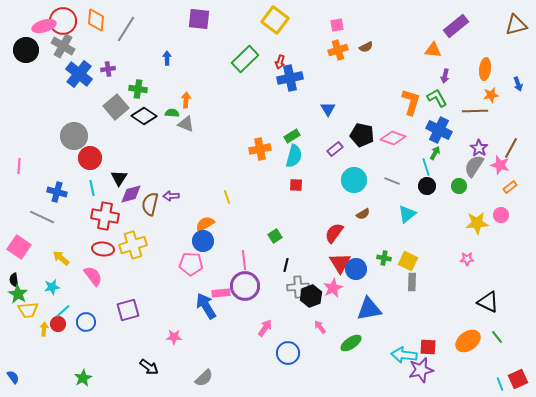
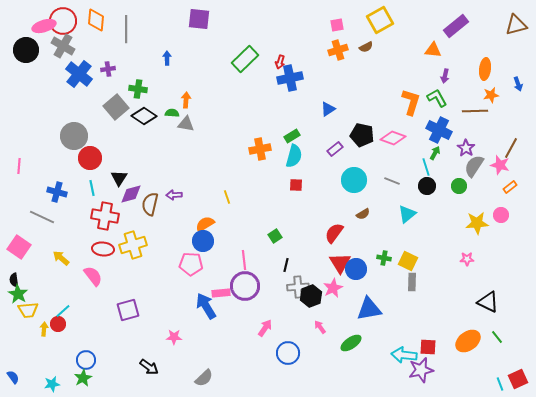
yellow square at (275, 20): moved 105 px right; rotated 24 degrees clockwise
gray line at (126, 29): rotated 32 degrees counterclockwise
blue triangle at (328, 109): rotated 28 degrees clockwise
gray triangle at (186, 124): rotated 12 degrees counterclockwise
purple star at (479, 148): moved 13 px left
purple arrow at (171, 196): moved 3 px right, 1 px up
cyan star at (52, 287): moved 97 px down
blue circle at (86, 322): moved 38 px down
